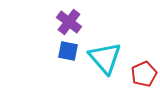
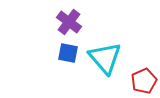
blue square: moved 2 px down
red pentagon: moved 7 px down
